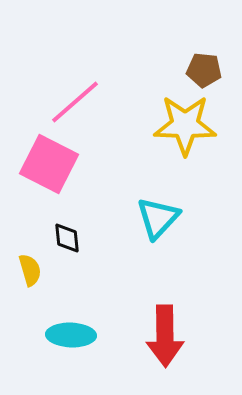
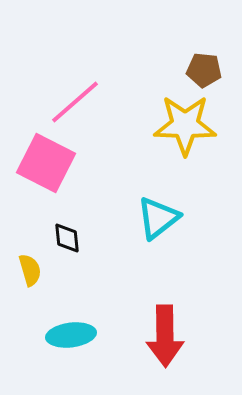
pink square: moved 3 px left, 1 px up
cyan triangle: rotated 9 degrees clockwise
cyan ellipse: rotated 9 degrees counterclockwise
